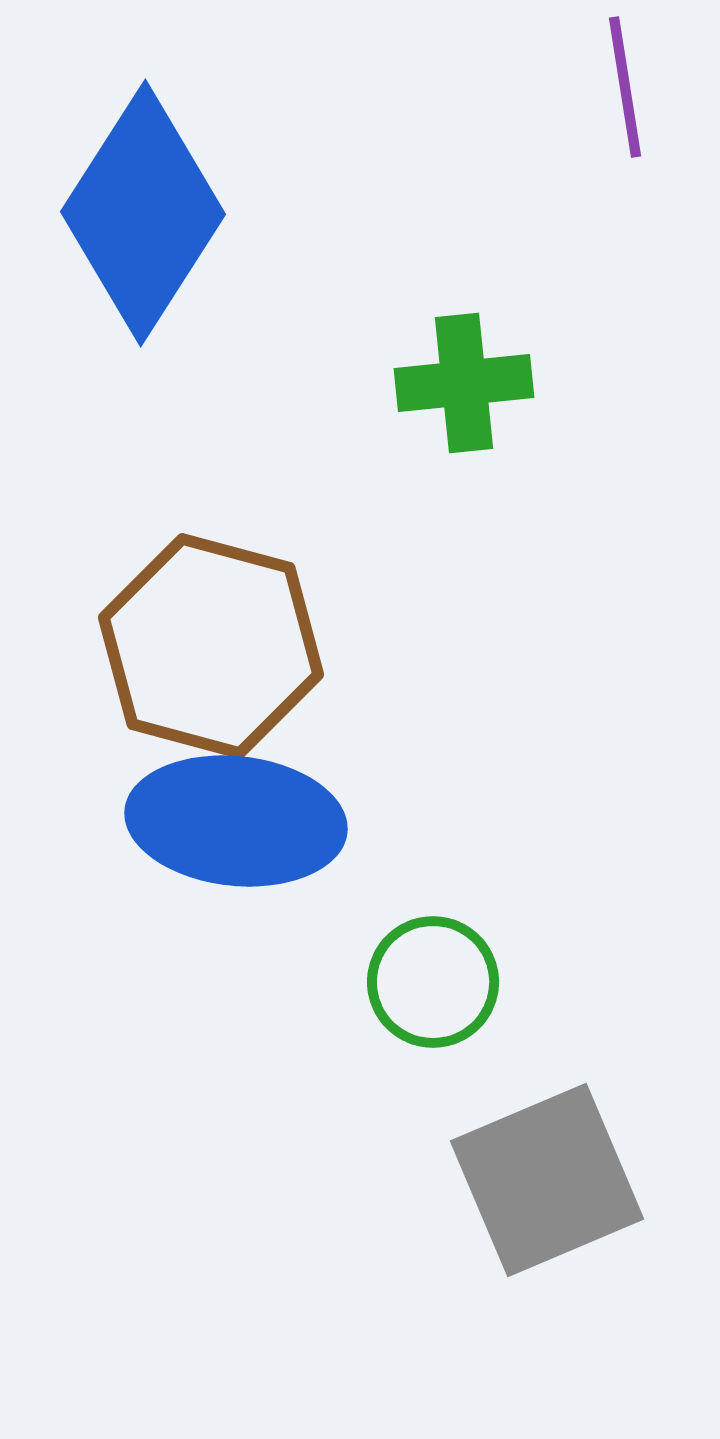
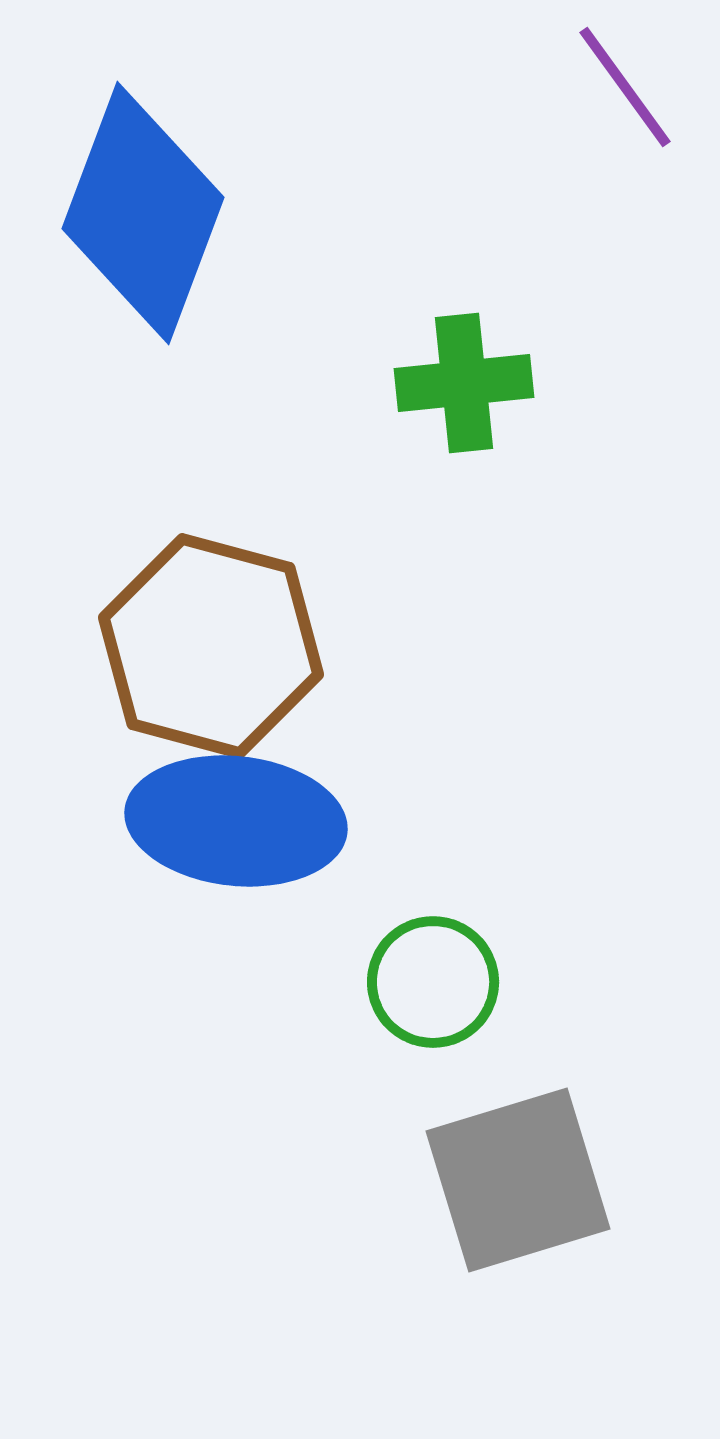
purple line: rotated 27 degrees counterclockwise
blue diamond: rotated 12 degrees counterclockwise
gray square: moved 29 px left; rotated 6 degrees clockwise
